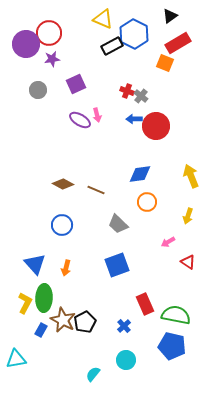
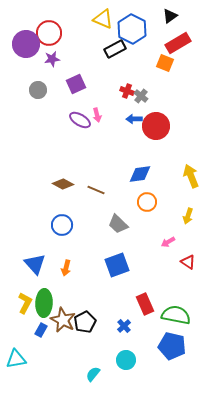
blue hexagon at (134, 34): moved 2 px left, 5 px up
black rectangle at (112, 46): moved 3 px right, 3 px down
green ellipse at (44, 298): moved 5 px down
